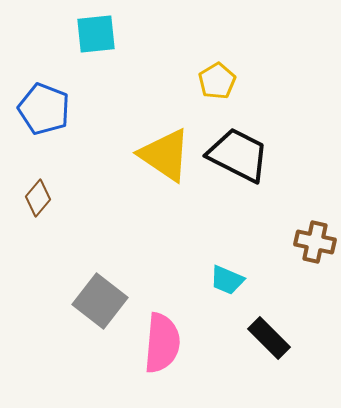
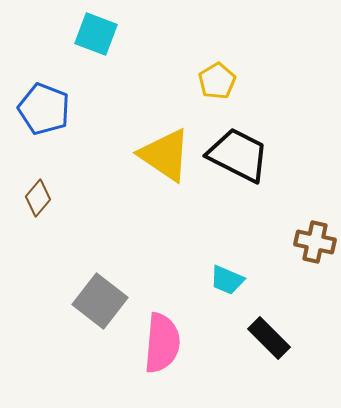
cyan square: rotated 27 degrees clockwise
